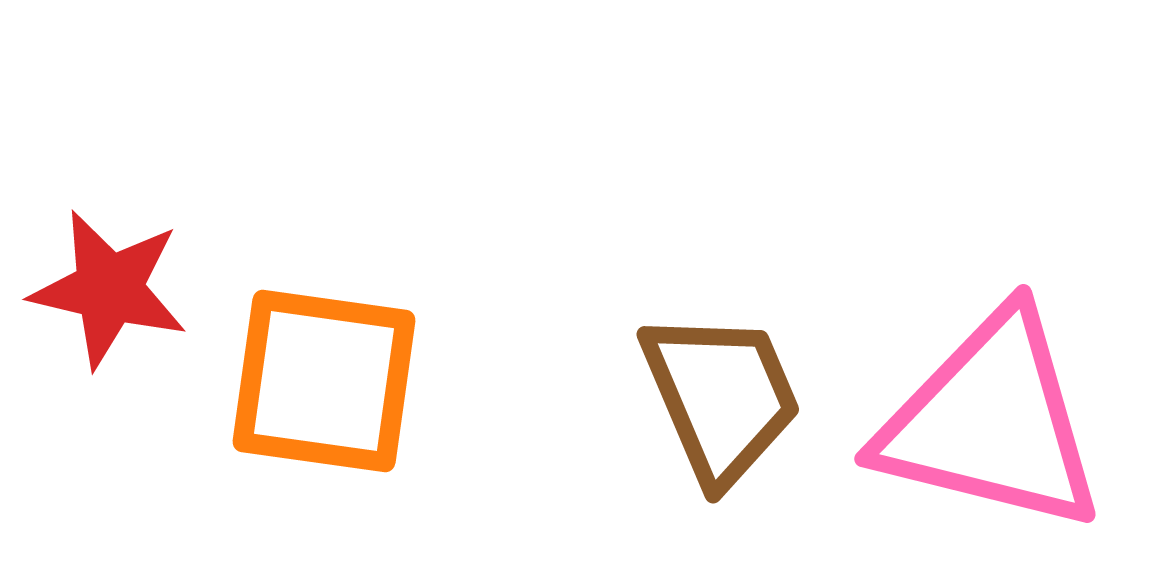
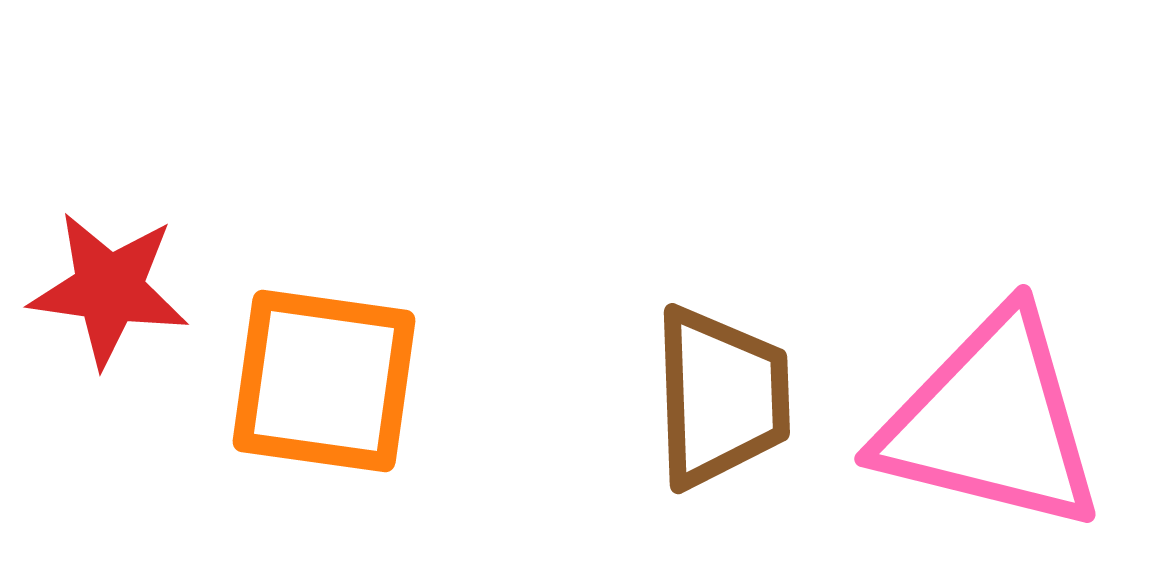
red star: rotated 5 degrees counterclockwise
brown trapezoid: rotated 21 degrees clockwise
